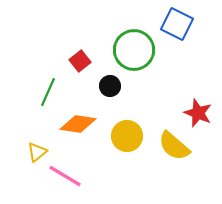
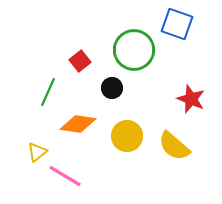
blue square: rotated 8 degrees counterclockwise
black circle: moved 2 px right, 2 px down
red star: moved 7 px left, 14 px up
